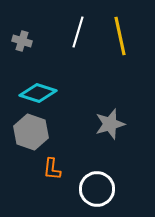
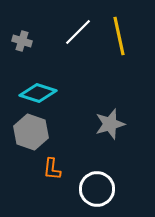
white line: rotated 28 degrees clockwise
yellow line: moved 1 px left
